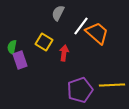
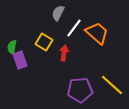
white line: moved 7 px left, 2 px down
yellow line: rotated 45 degrees clockwise
purple pentagon: rotated 15 degrees clockwise
